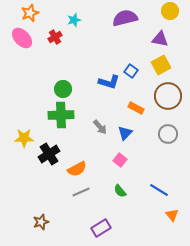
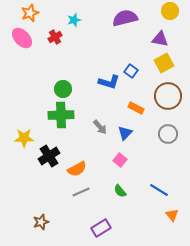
yellow square: moved 3 px right, 2 px up
black cross: moved 2 px down
